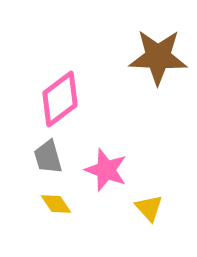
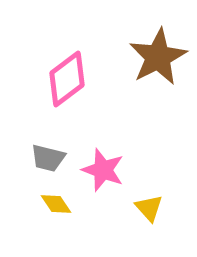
brown star: rotated 30 degrees counterclockwise
pink diamond: moved 7 px right, 20 px up
gray trapezoid: moved 1 px down; rotated 60 degrees counterclockwise
pink star: moved 3 px left
